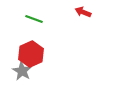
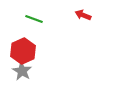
red arrow: moved 3 px down
red hexagon: moved 8 px left, 3 px up
